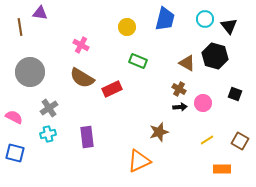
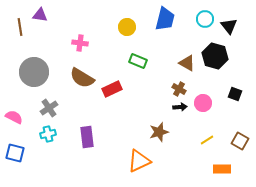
purple triangle: moved 2 px down
pink cross: moved 1 px left, 2 px up; rotated 21 degrees counterclockwise
gray circle: moved 4 px right
